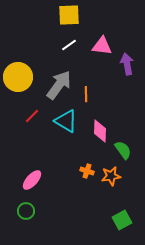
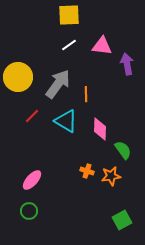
gray arrow: moved 1 px left, 1 px up
pink diamond: moved 2 px up
green circle: moved 3 px right
